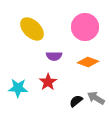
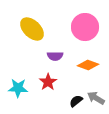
purple semicircle: moved 1 px right
orange diamond: moved 3 px down
